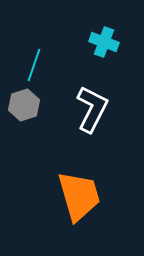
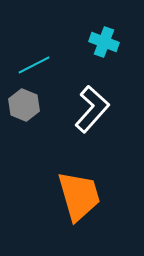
cyan line: rotated 44 degrees clockwise
gray hexagon: rotated 20 degrees counterclockwise
white L-shape: rotated 15 degrees clockwise
